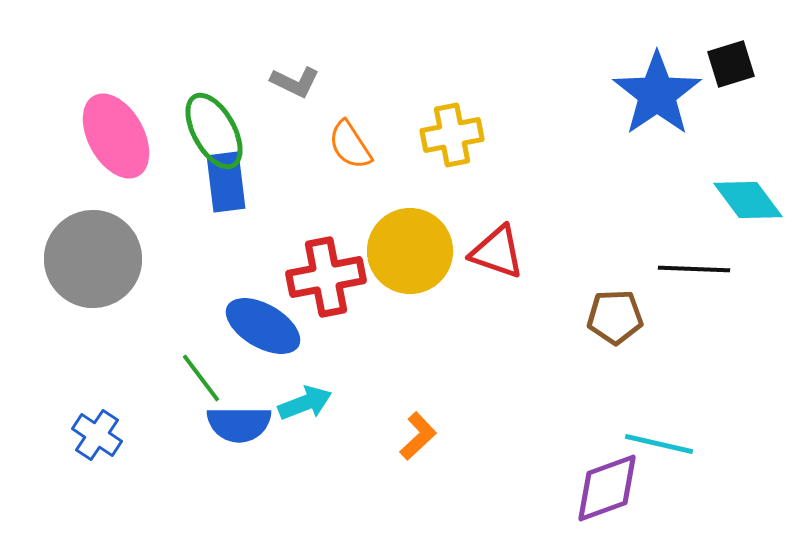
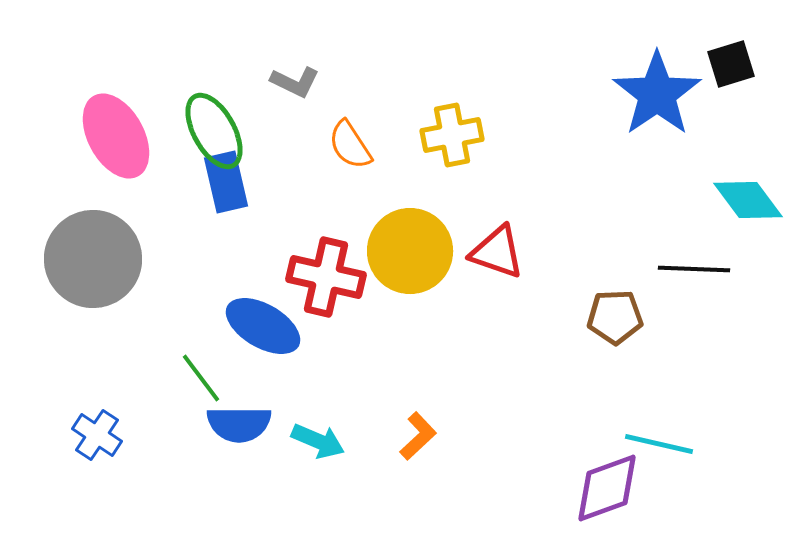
blue rectangle: rotated 6 degrees counterclockwise
red cross: rotated 24 degrees clockwise
cyan arrow: moved 13 px right, 38 px down; rotated 44 degrees clockwise
